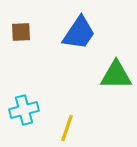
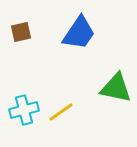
brown square: rotated 10 degrees counterclockwise
green triangle: moved 13 px down; rotated 12 degrees clockwise
yellow line: moved 6 px left, 16 px up; rotated 36 degrees clockwise
